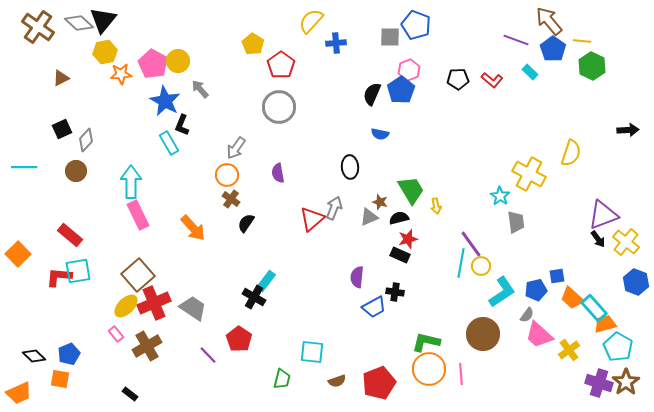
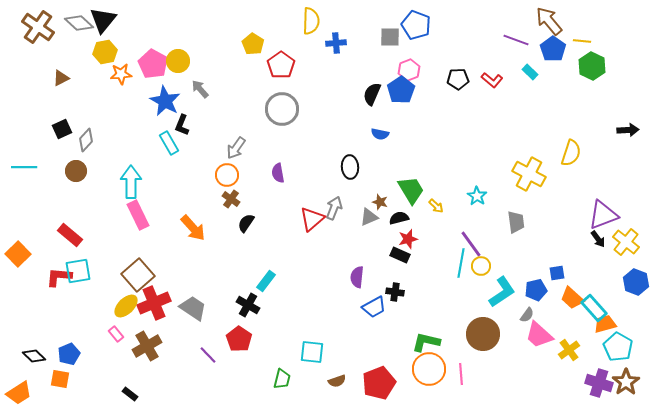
yellow semicircle at (311, 21): rotated 140 degrees clockwise
gray circle at (279, 107): moved 3 px right, 2 px down
cyan star at (500, 196): moved 23 px left
yellow arrow at (436, 206): rotated 35 degrees counterclockwise
blue square at (557, 276): moved 3 px up
black cross at (254, 297): moved 6 px left, 8 px down
orange trapezoid at (19, 393): rotated 8 degrees counterclockwise
